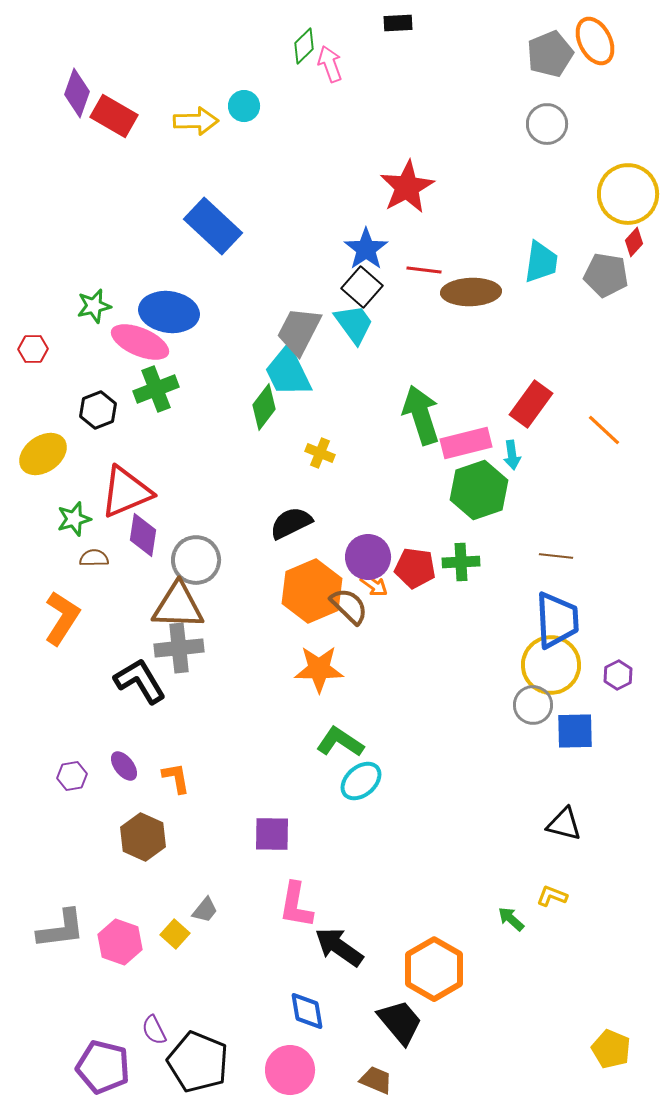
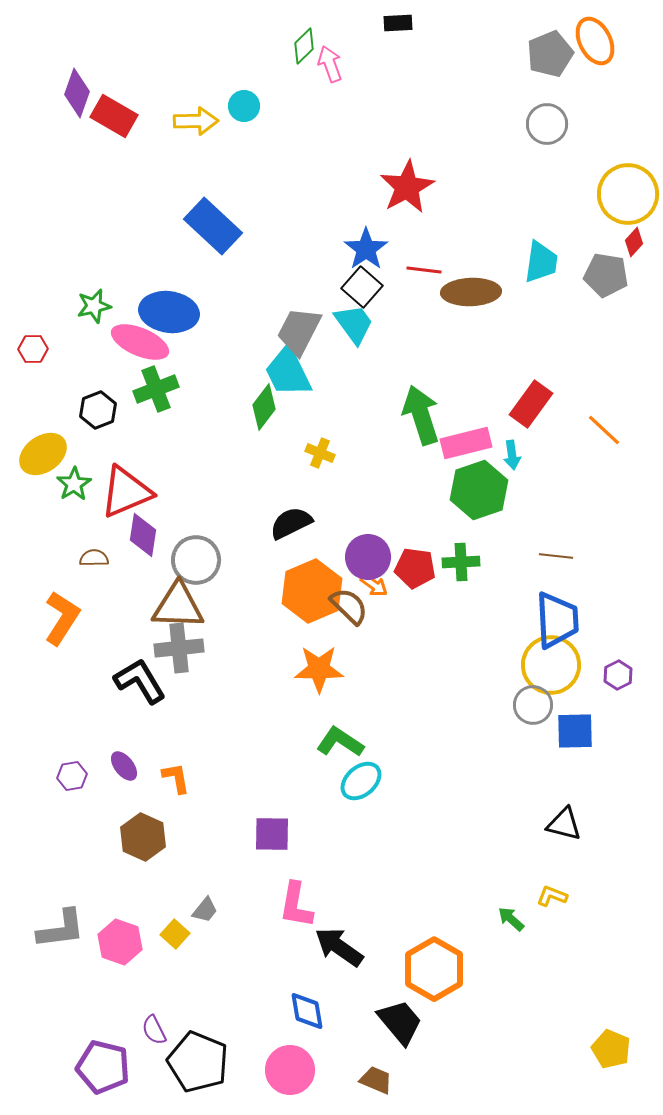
green star at (74, 519): moved 35 px up; rotated 16 degrees counterclockwise
